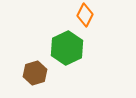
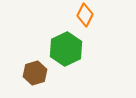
green hexagon: moved 1 px left, 1 px down
